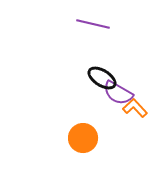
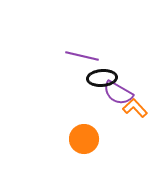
purple line: moved 11 px left, 32 px down
black ellipse: rotated 36 degrees counterclockwise
orange circle: moved 1 px right, 1 px down
